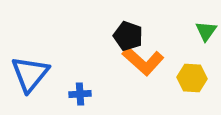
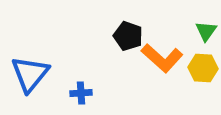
orange L-shape: moved 19 px right, 3 px up
yellow hexagon: moved 11 px right, 10 px up
blue cross: moved 1 px right, 1 px up
